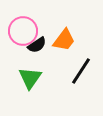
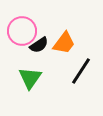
pink circle: moved 1 px left
orange trapezoid: moved 3 px down
black semicircle: moved 2 px right
